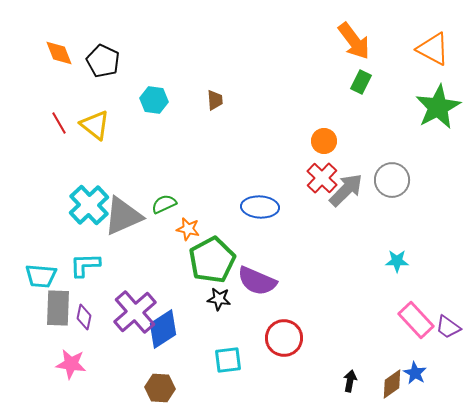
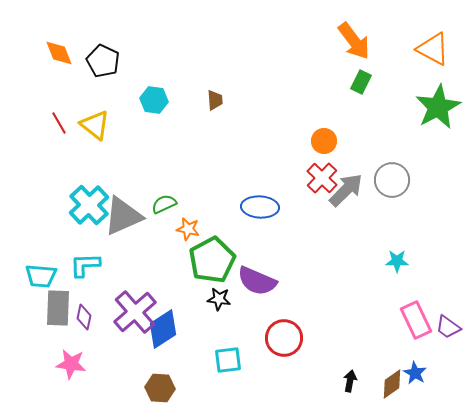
pink rectangle: rotated 18 degrees clockwise
